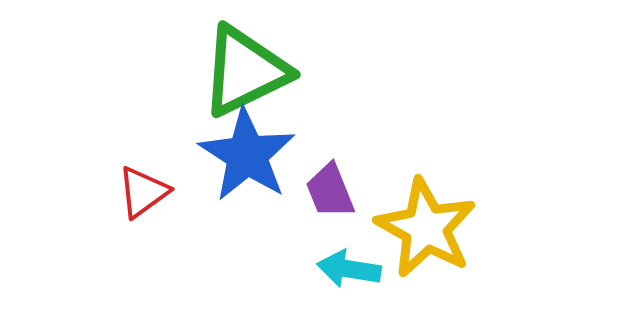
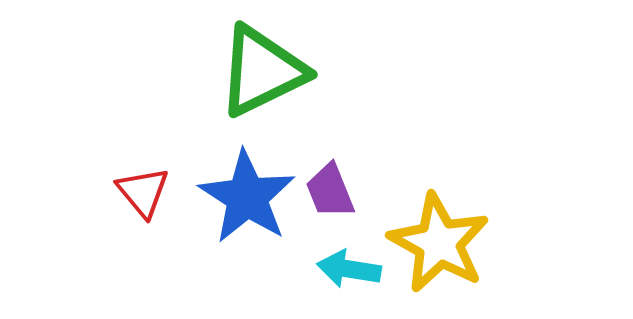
green triangle: moved 17 px right
blue star: moved 42 px down
red triangle: rotated 34 degrees counterclockwise
yellow star: moved 13 px right, 15 px down
